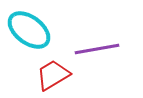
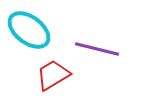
purple line: rotated 24 degrees clockwise
